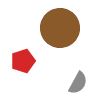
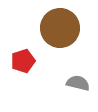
gray semicircle: rotated 105 degrees counterclockwise
